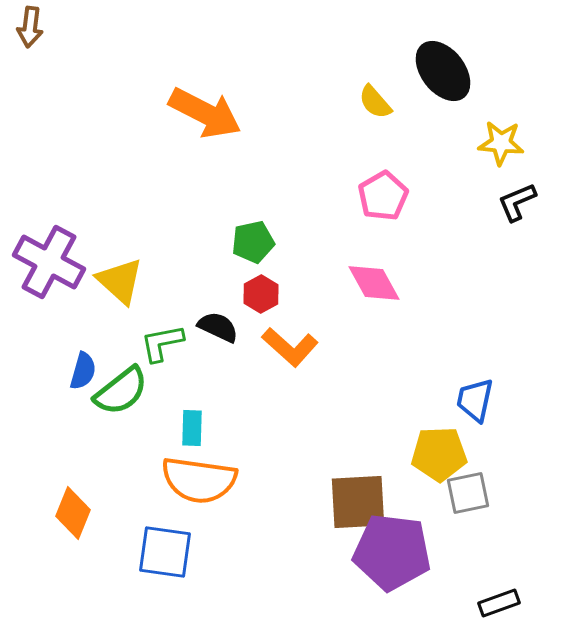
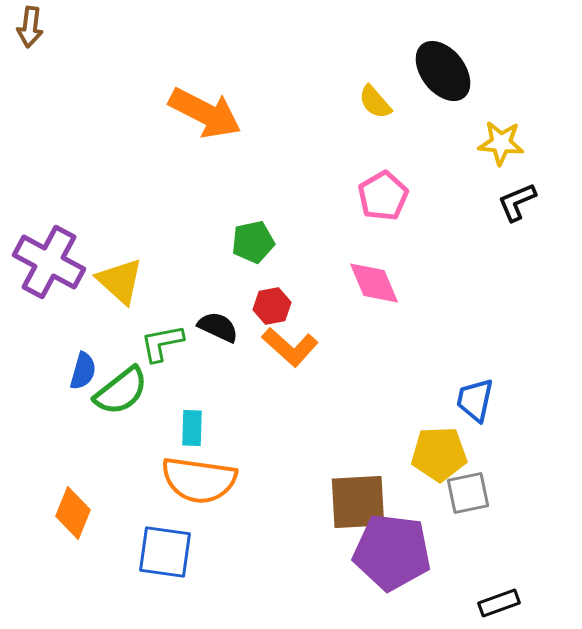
pink diamond: rotated 6 degrees clockwise
red hexagon: moved 11 px right, 12 px down; rotated 18 degrees clockwise
